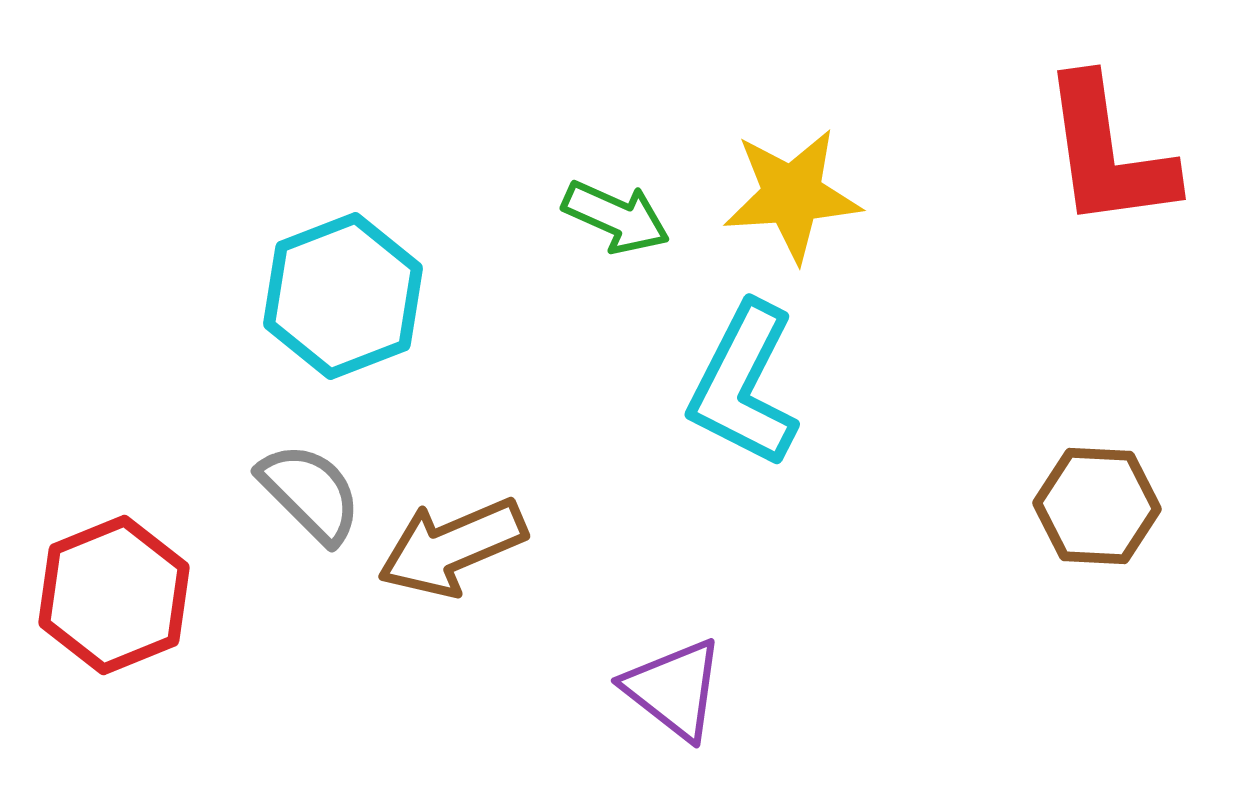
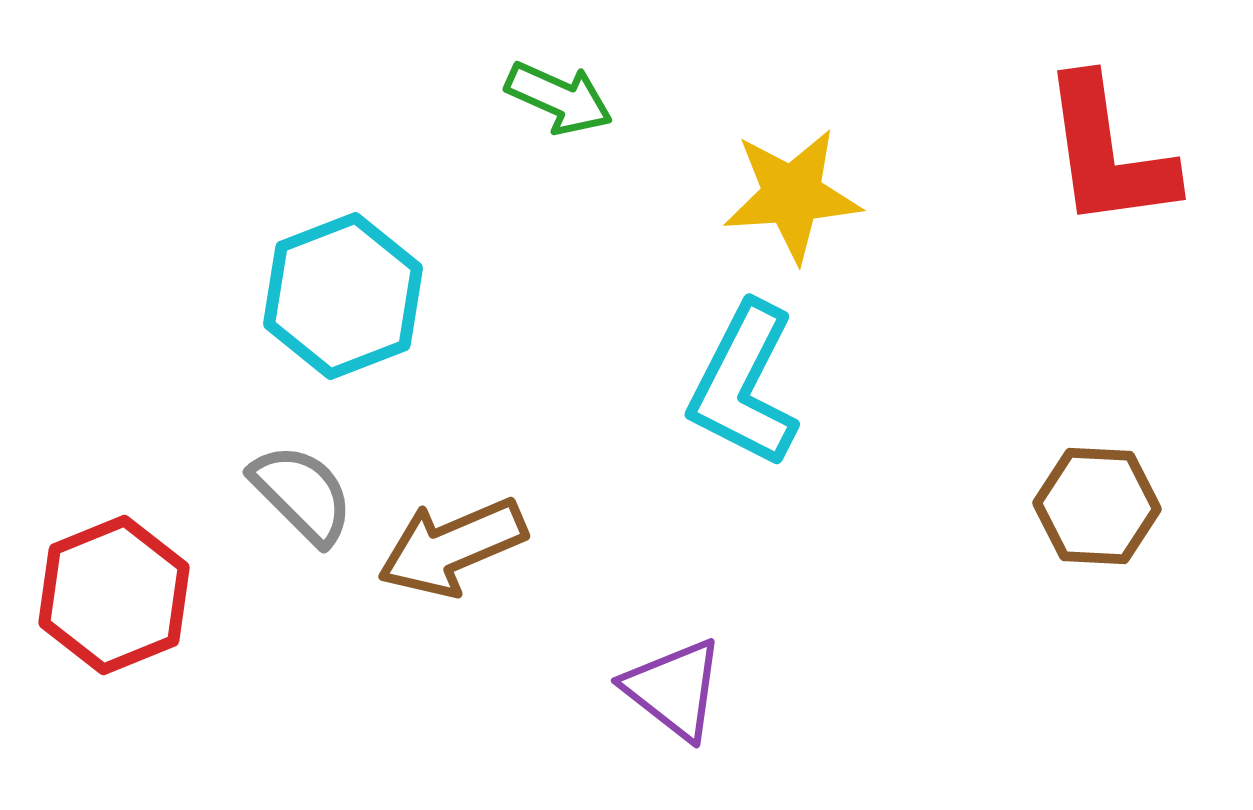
green arrow: moved 57 px left, 119 px up
gray semicircle: moved 8 px left, 1 px down
